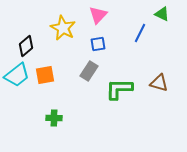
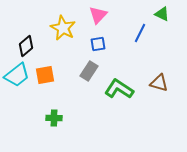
green L-shape: rotated 32 degrees clockwise
